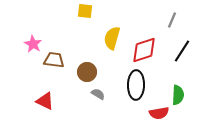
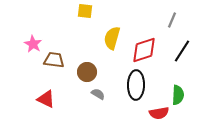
red triangle: moved 1 px right, 2 px up
